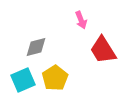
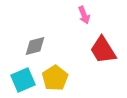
pink arrow: moved 3 px right, 5 px up
gray diamond: moved 1 px left, 1 px up
